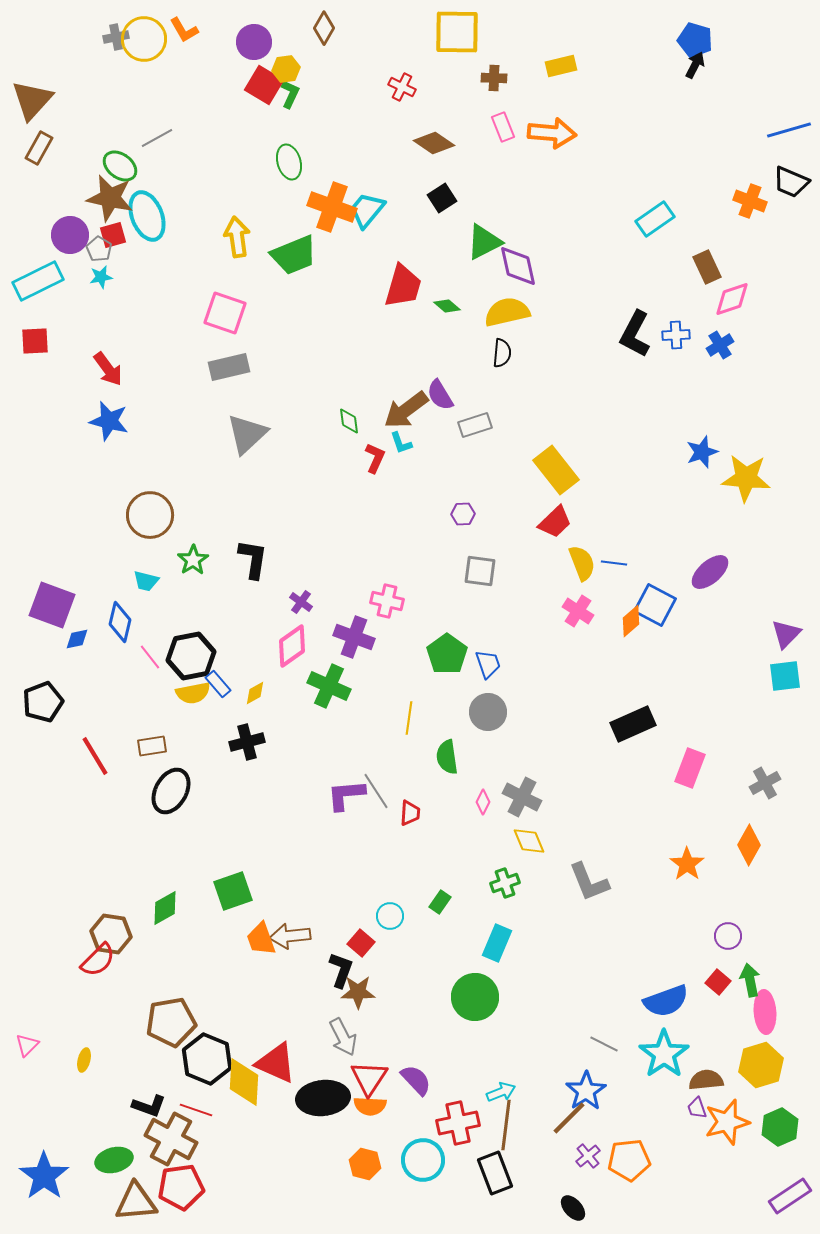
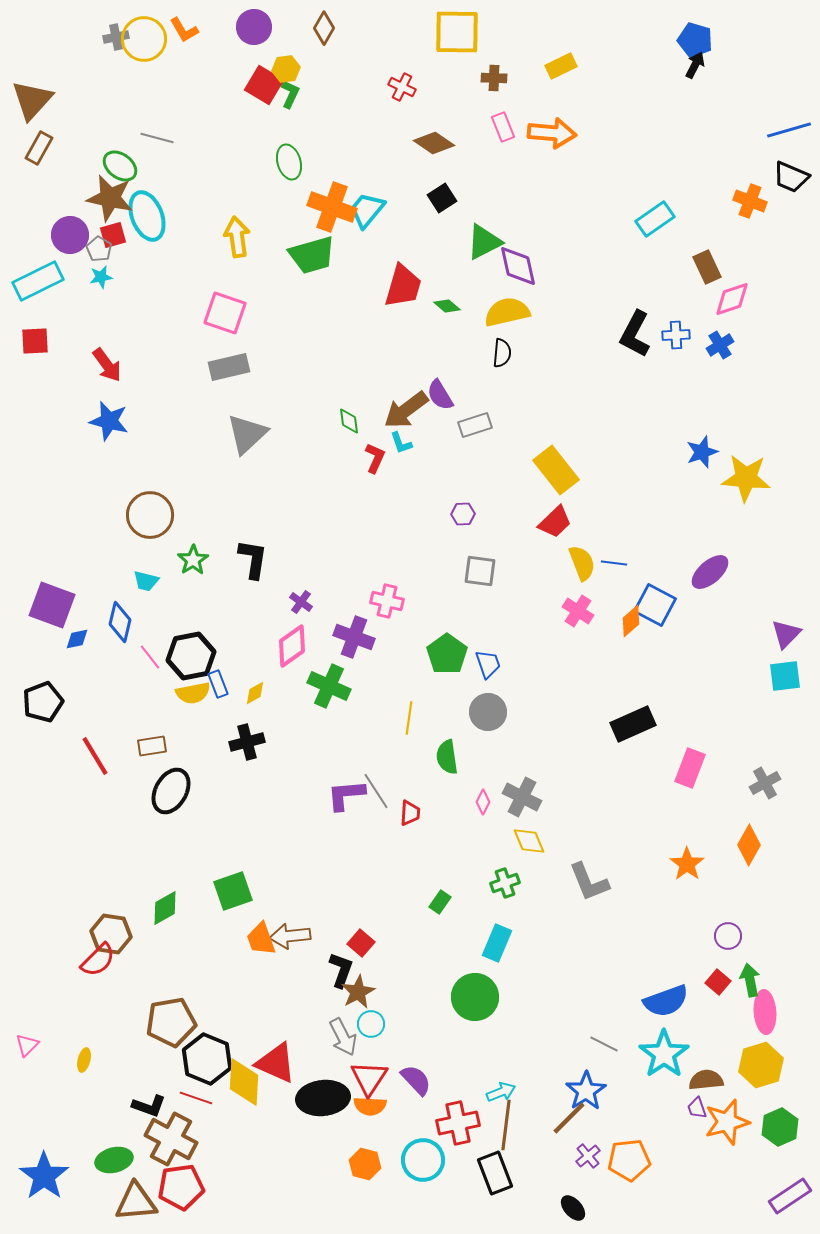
purple circle at (254, 42): moved 15 px up
yellow rectangle at (561, 66): rotated 12 degrees counterclockwise
gray line at (157, 138): rotated 44 degrees clockwise
black trapezoid at (791, 182): moved 5 px up
green trapezoid at (294, 255): moved 18 px right; rotated 6 degrees clockwise
red arrow at (108, 369): moved 1 px left, 4 px up
blue rectangle at (218, 684): rotated 20 degrees clockwise
cyan circle at (390, 916): moved 19 px left, 108 px down
brown star at (358, 992): rotated 28 degrees counterclockwise
red line at (196, 1110): moved 12 px up
